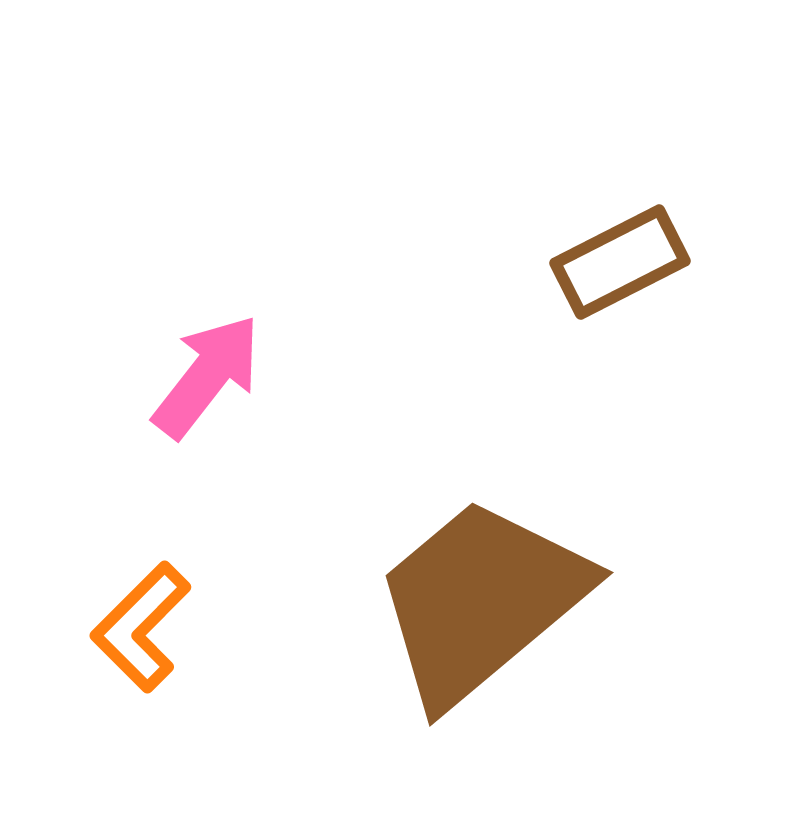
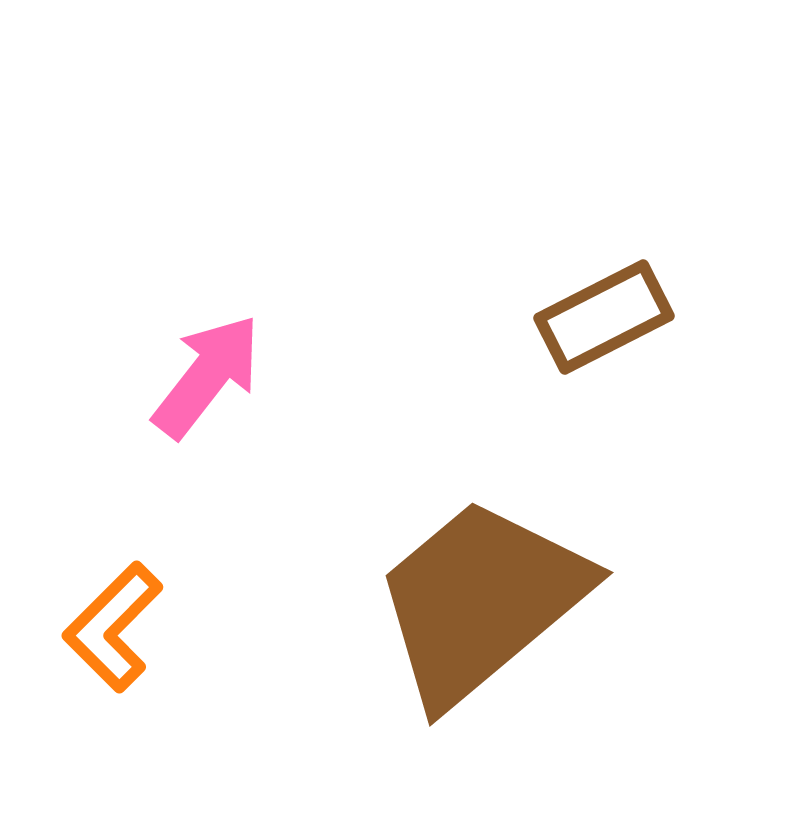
brown rectangle: moved 16 px left, 55 px down
orange L-shape: moved 28 px left
